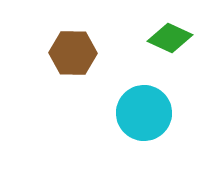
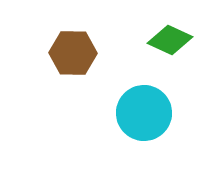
green diamond: moved 2 px down
